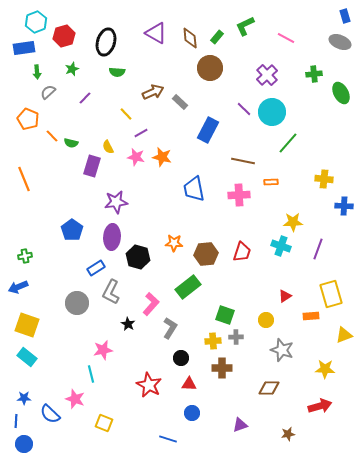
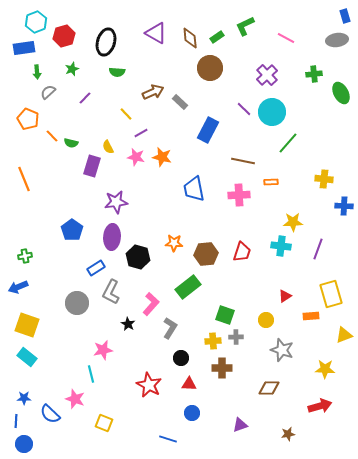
green rectangle at (217, 37): rotated 16 degrees clockwise
gray ellipse at (340, 42): moved 3 px left, 2 px up; rotated 30 degrees counterclockwise
cyan cross at (281, 246): rotated 12 degrees counterclockwise
